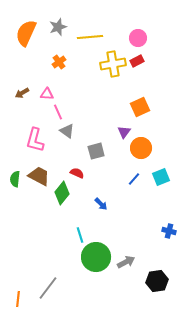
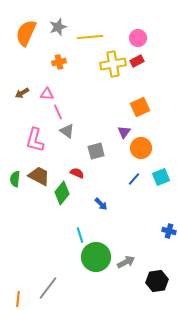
orange cross: rotated 24 degrees clockwise
